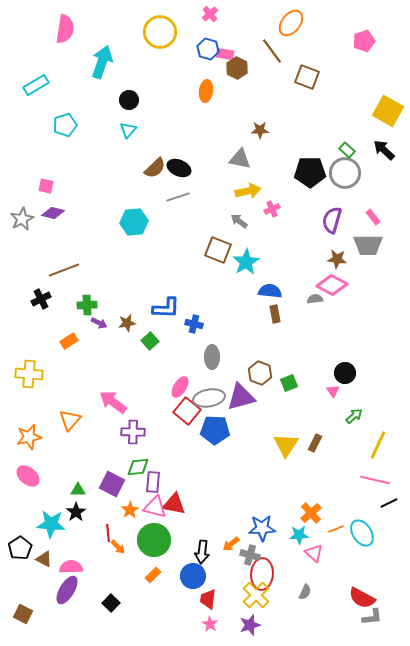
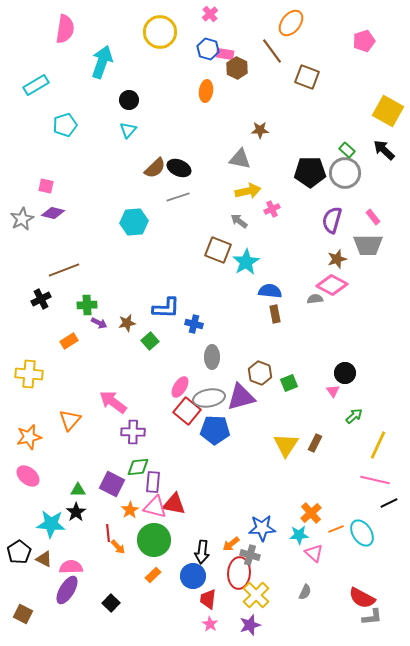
brown star at (337, 259): rotated 24 degrees counterclockwise
black pentagon at (20, 548): moved 1 px left, 4 px down
red ellipse at (262, 574): moved 23 px left, 1 px up
